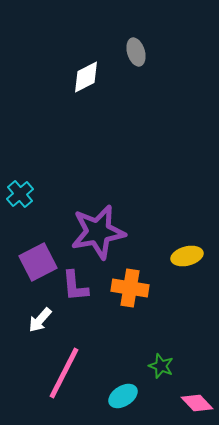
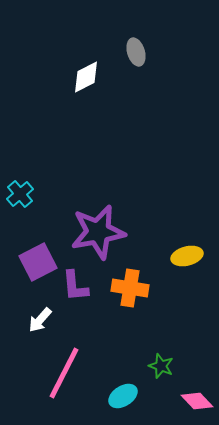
pink diamond: moved 2 px up
